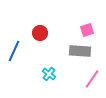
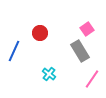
pink square: moved 1 px up; rotated 16 degrees counterclockwise
gray rectangle: rotated 55 degrees clockwise
